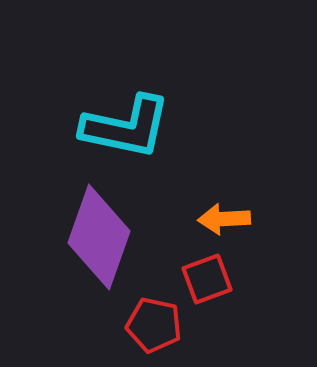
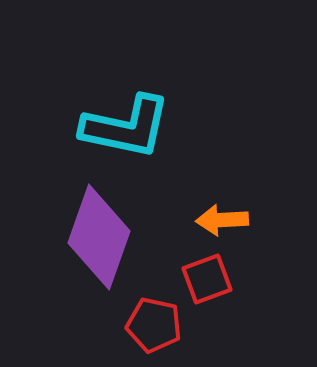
orange arrow: moved 2 px left, 1 px down
